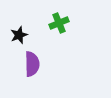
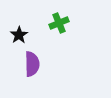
black star: rotated 12 degrees counterclockwise
